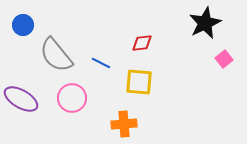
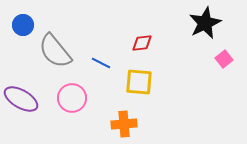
gray semicircle: moved 1 px left, 4 px up
